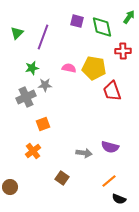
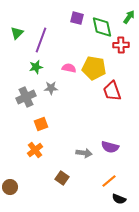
purple square: moved 3 px up
purple line: moved 2 px left, 3 px down
red cross: moved 2 px left, 6 px up
green star: moved 4 px right, 1 px up
gray star: moved 6 px right, 3 px down
orange square: moved 2 px left
orange cross: moved 2 px right, 1 px up
